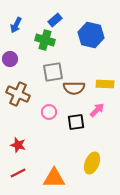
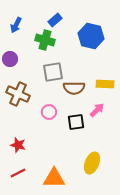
blue hexagon: moved 1 px down
